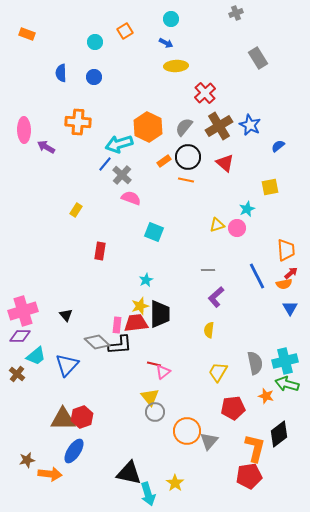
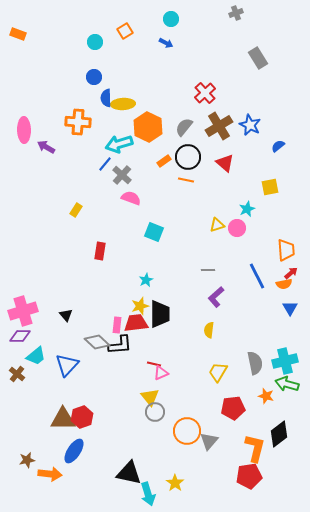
orange rectangle at (27, 34): moved 9 px left
yellow ellipse at (176, 66): moved 53 px left, 38 px down
blue semicircle at (61, 73): moved 45 px right, 25 px down
pink triangle at (163, 372): moved 2 px left, 1 px down; rotated 14 degrees clockwise
